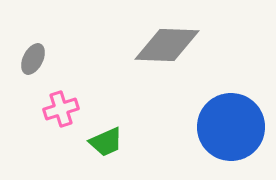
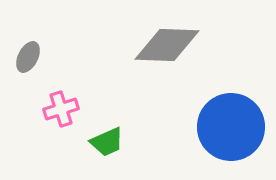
gray ellipse: moved 5 px left, 2 px up
green trapezoid: moved 1 px right
